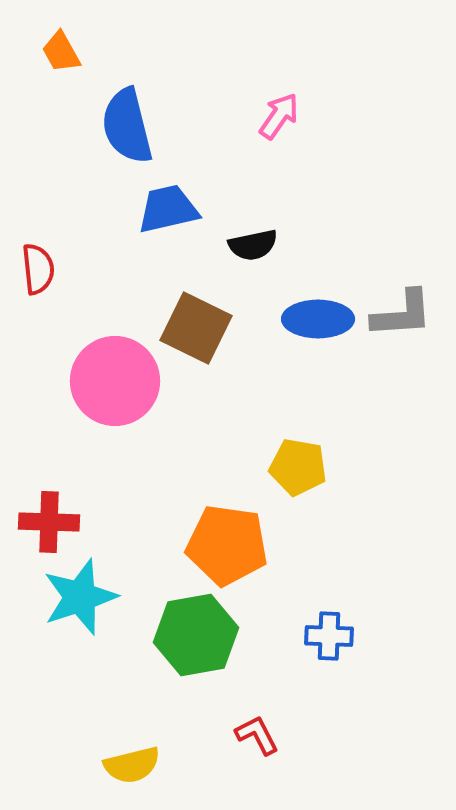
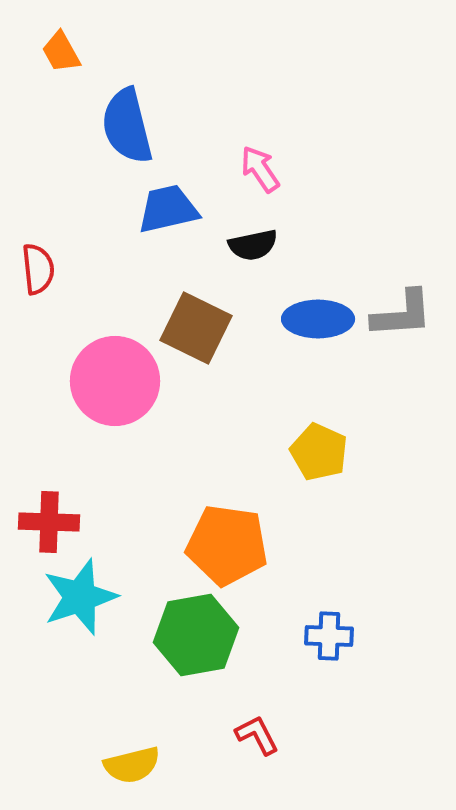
pink arrow: moved 19 px left, 53 px down; rotated 69 degrees counterclockwise
yellow pentagon: moved 21 px right, 15 px up; rotated 14 degrees clockwise
